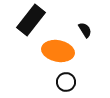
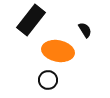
black circle: moved 18 px left, 2 px up
